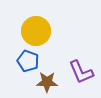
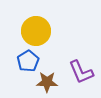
blue pentagon: rotated 20 degrees clockwise
